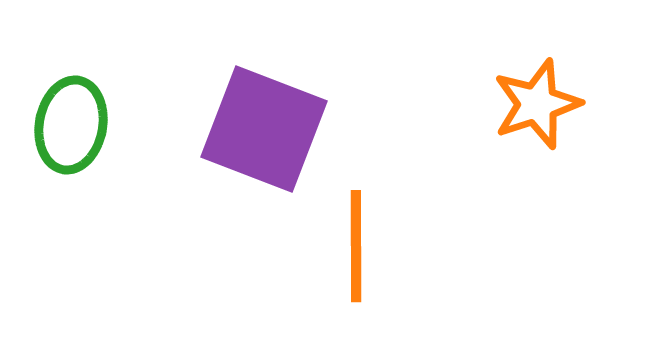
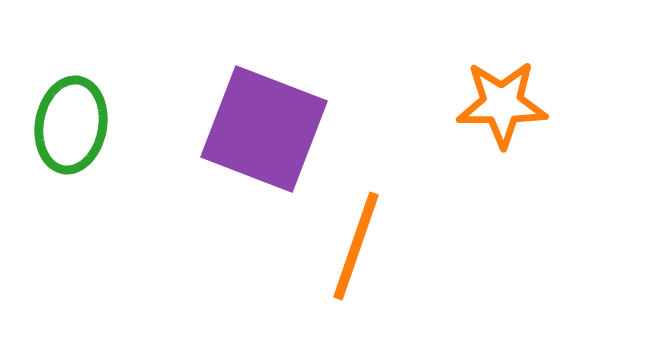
orange star: moved 35 px left; rotated 18 degrees clockwise
orange line: rotated 19 degrees clockwise
